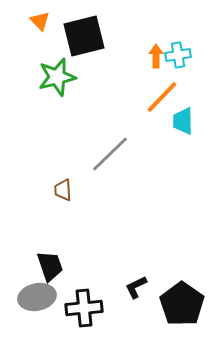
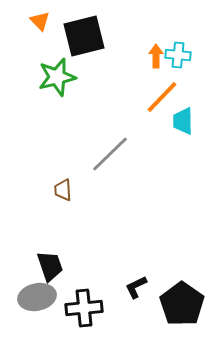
cyan cross: rotated 15 degrees clockwise
